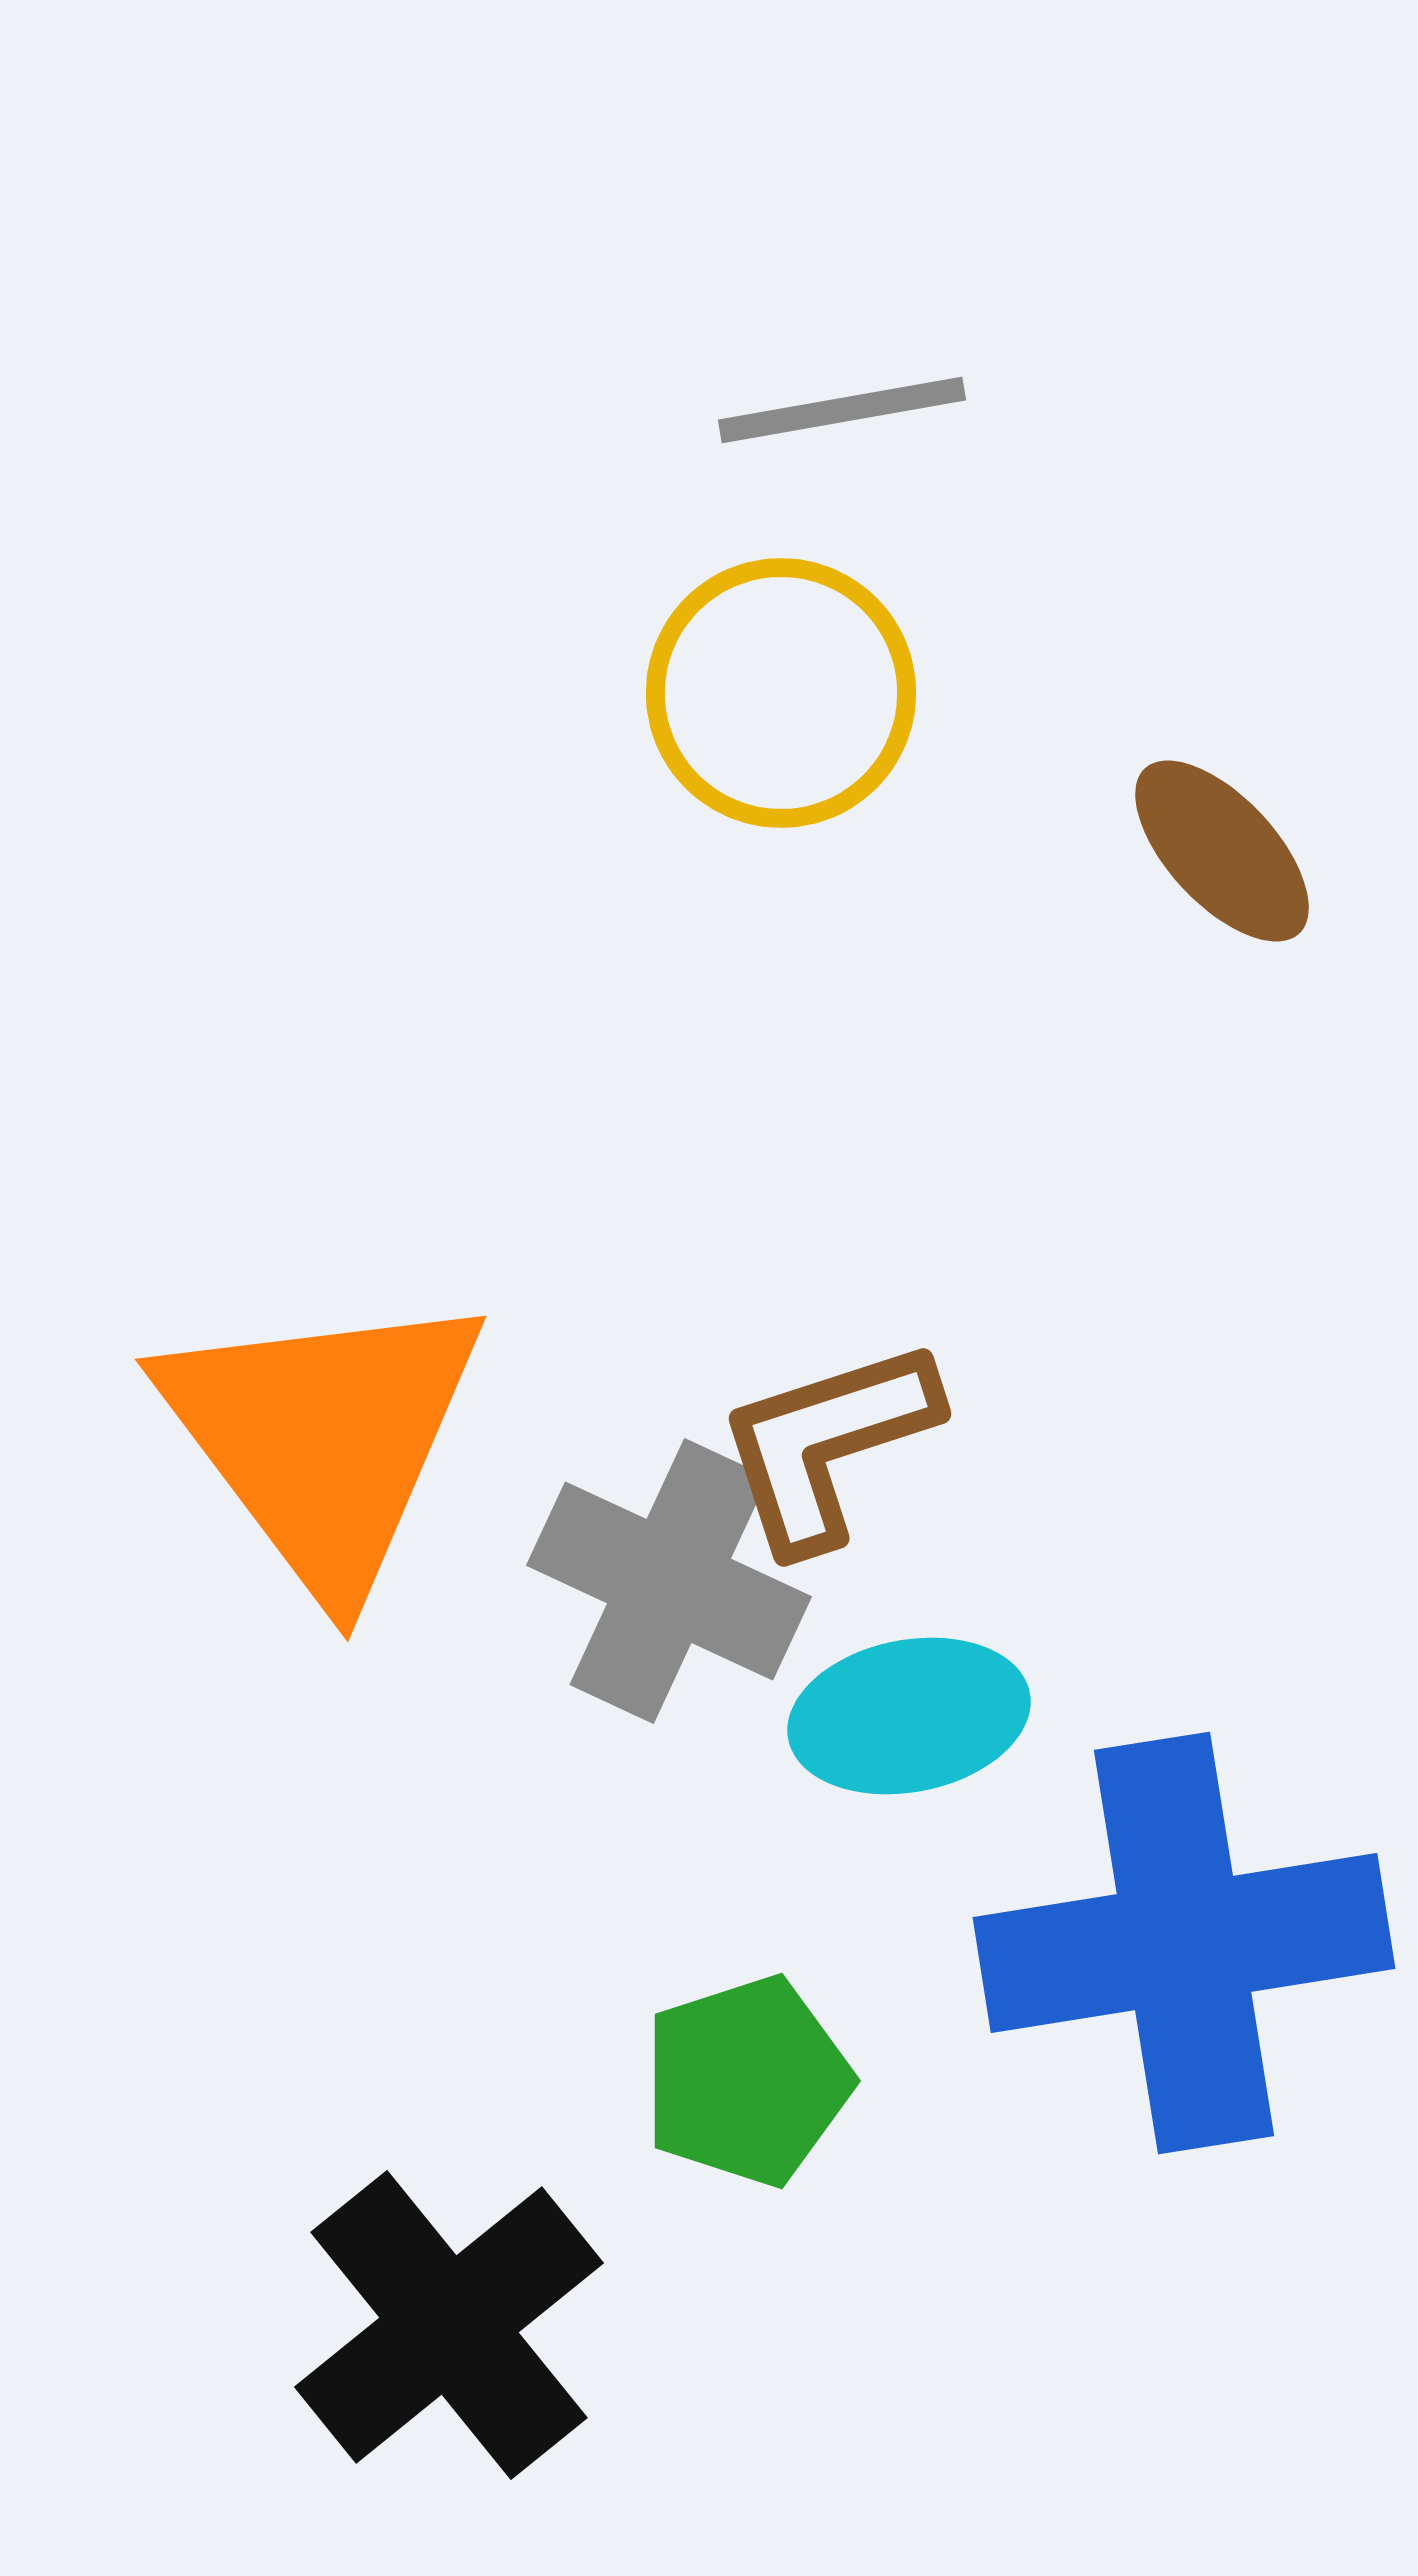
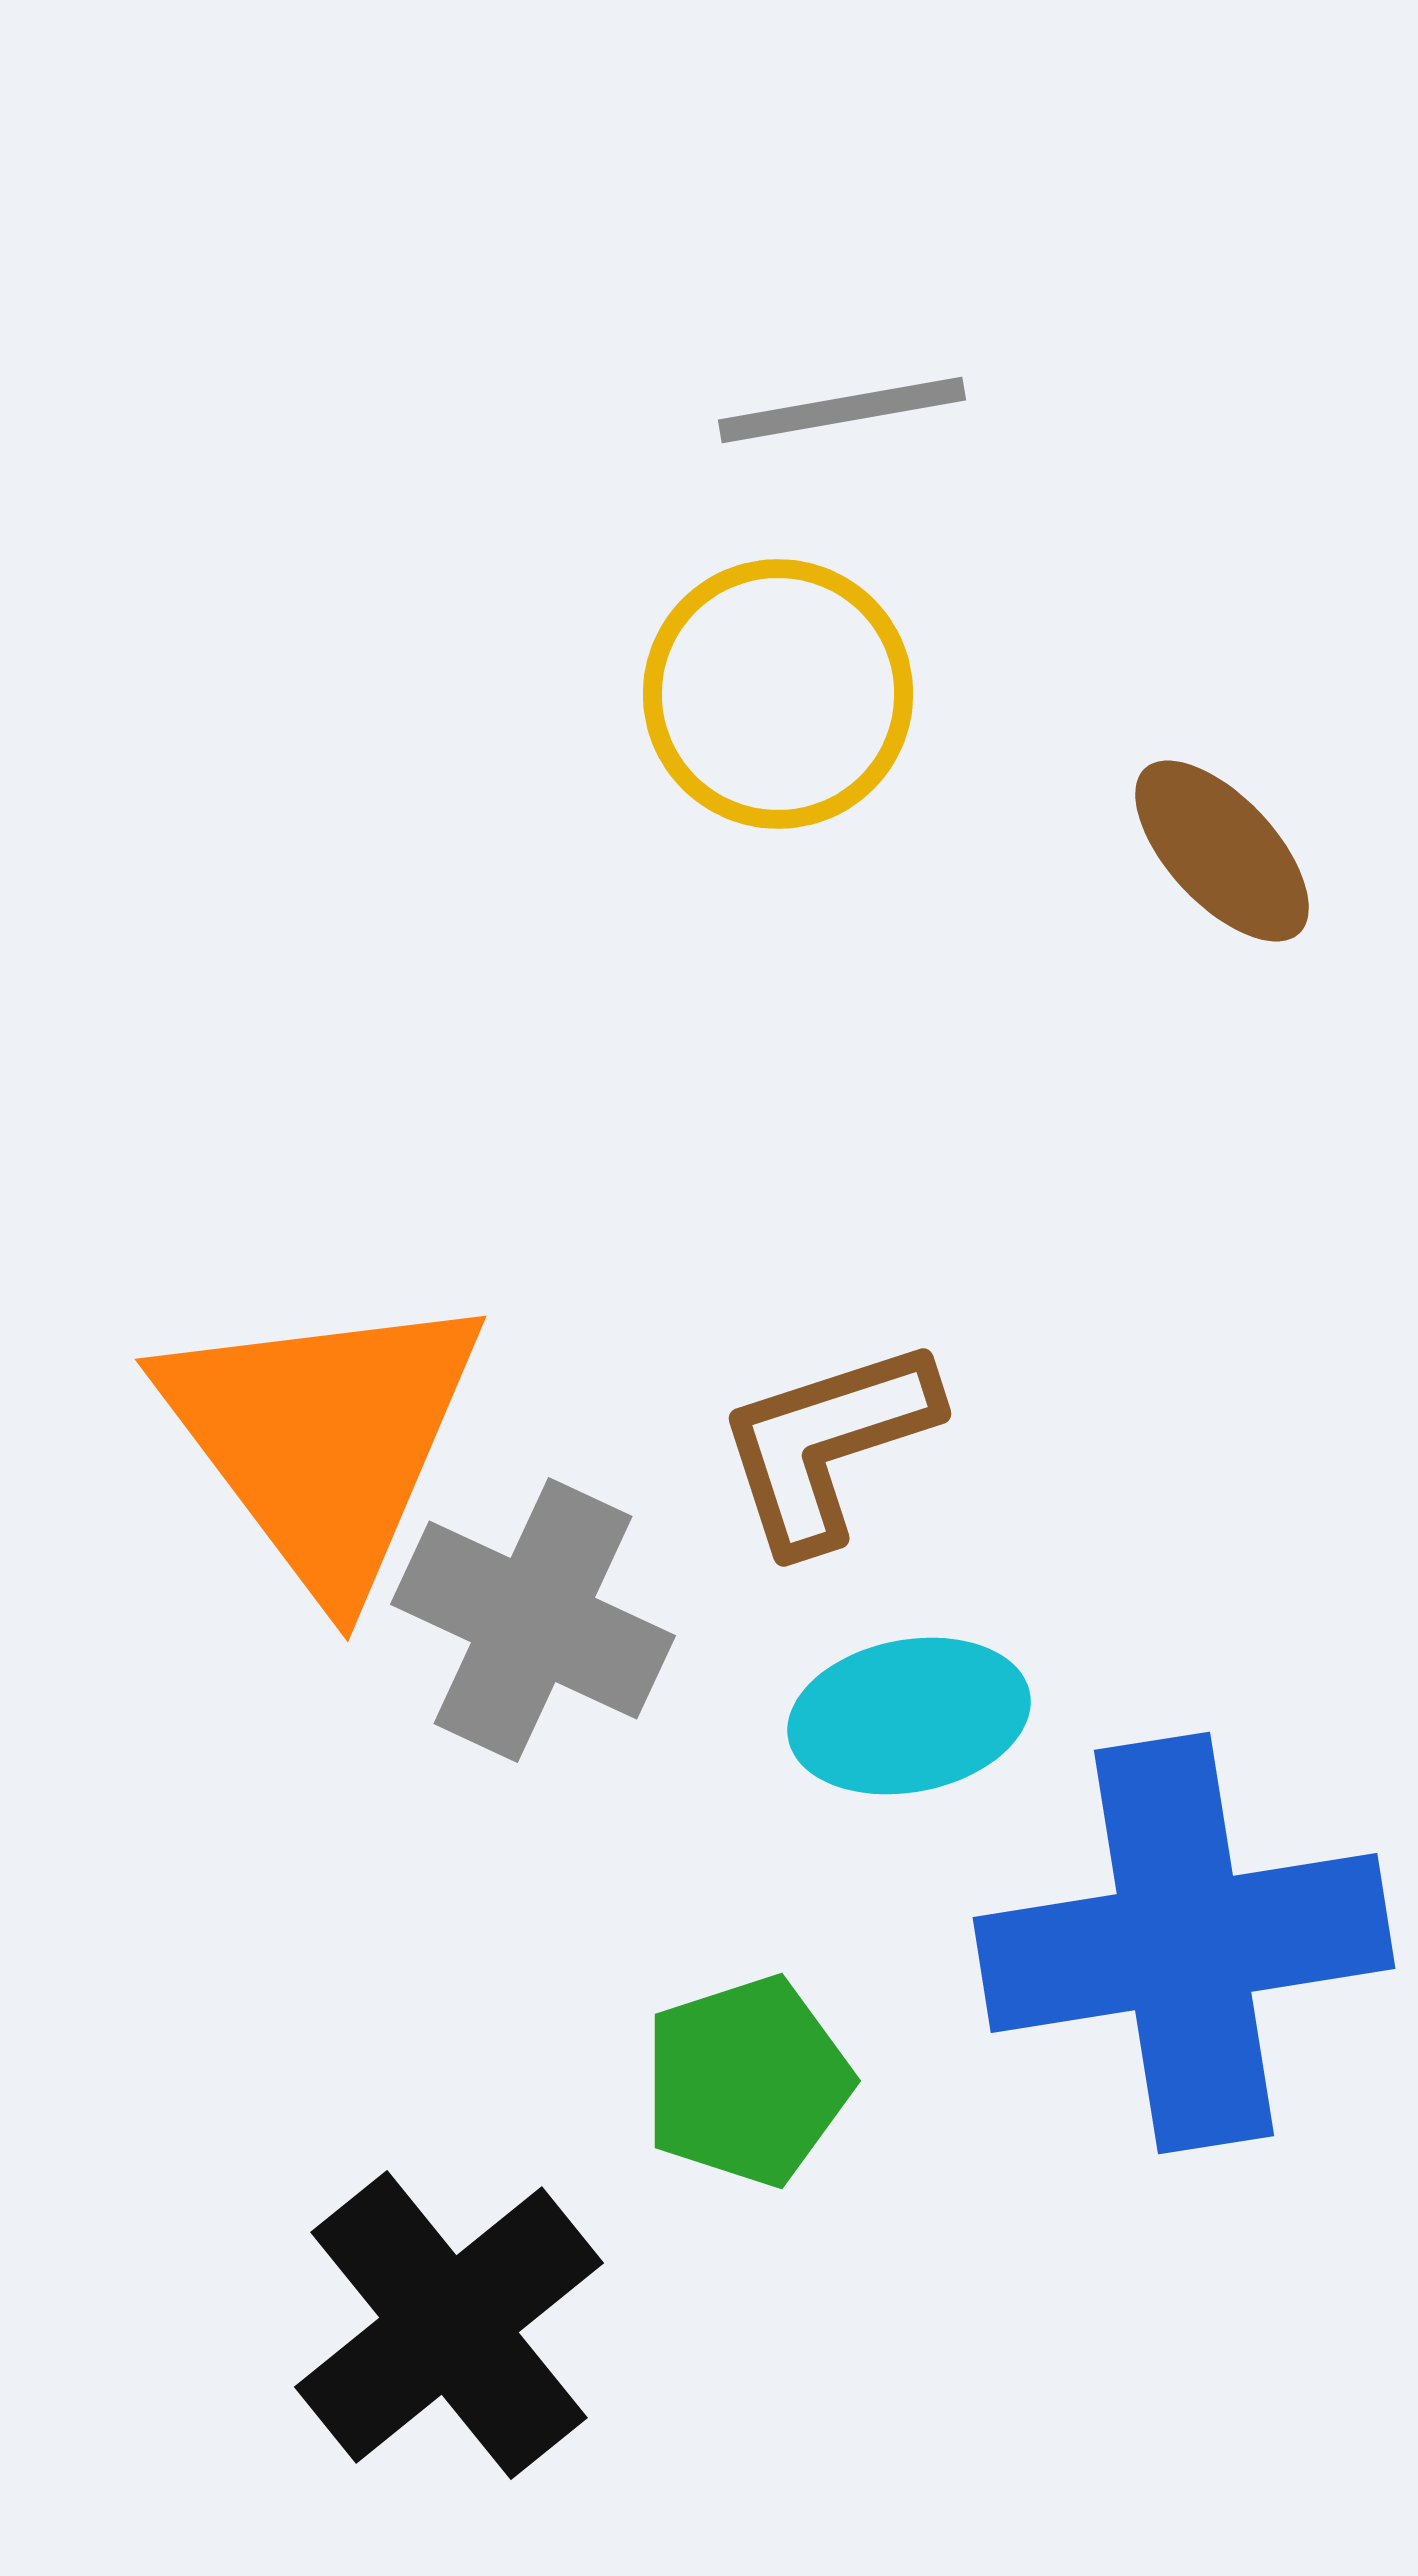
yellow circle: moved 3 px left, 1 px down
gray cross: moved 136 px left, 39 px down
